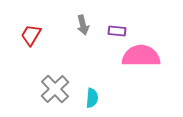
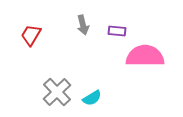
pink semicircle: moved 4 px right
gray cross: moved 2 px right, 3 px down
cyan semicircle: rotated 54 degrees clockwise
